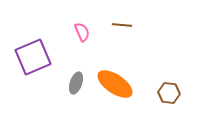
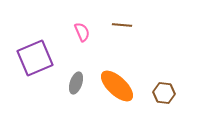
purple square: moved 2 px right, 1 px down
orange ellipse: moved 2 px right, 2 px down; rotated 9 degrees clockwise
brown hexagon: moved 5 px left
